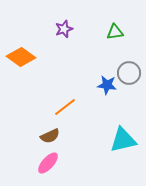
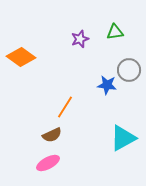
purple star: moved 16 px right, 10 px down
gray circle: moved 3 px up
orange line: rotated 20 degrees counterclockwise
brown semicircle: moved 2 px right, 1 px up
cyan triangle: moved 2 px up; rotated 16 degrees counterclockwise
pink ellipse: rotated 20 degrees clockwise
